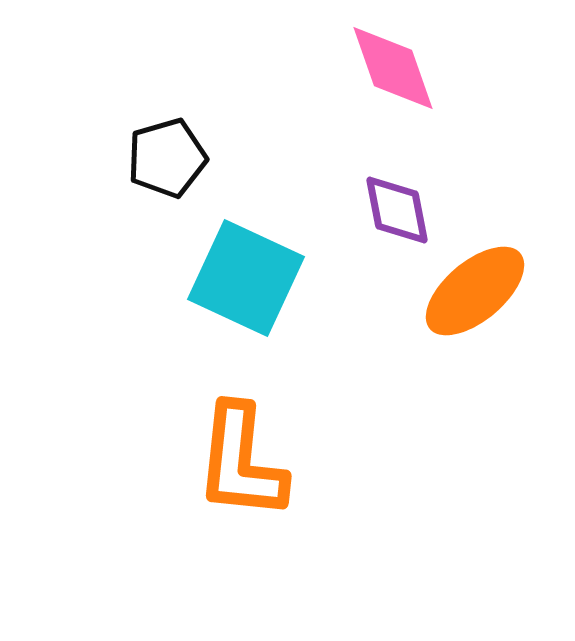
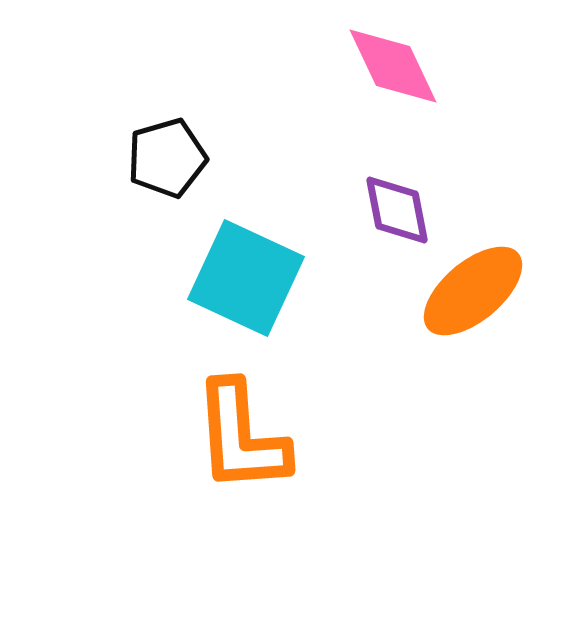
pink diamond: moved 2 px up; rotated 6 degrees counterclockwise
orange ellipse: moved 2 px left
orange L-shape: moved 25 px up; rotated 10 degrees counterclockwise
